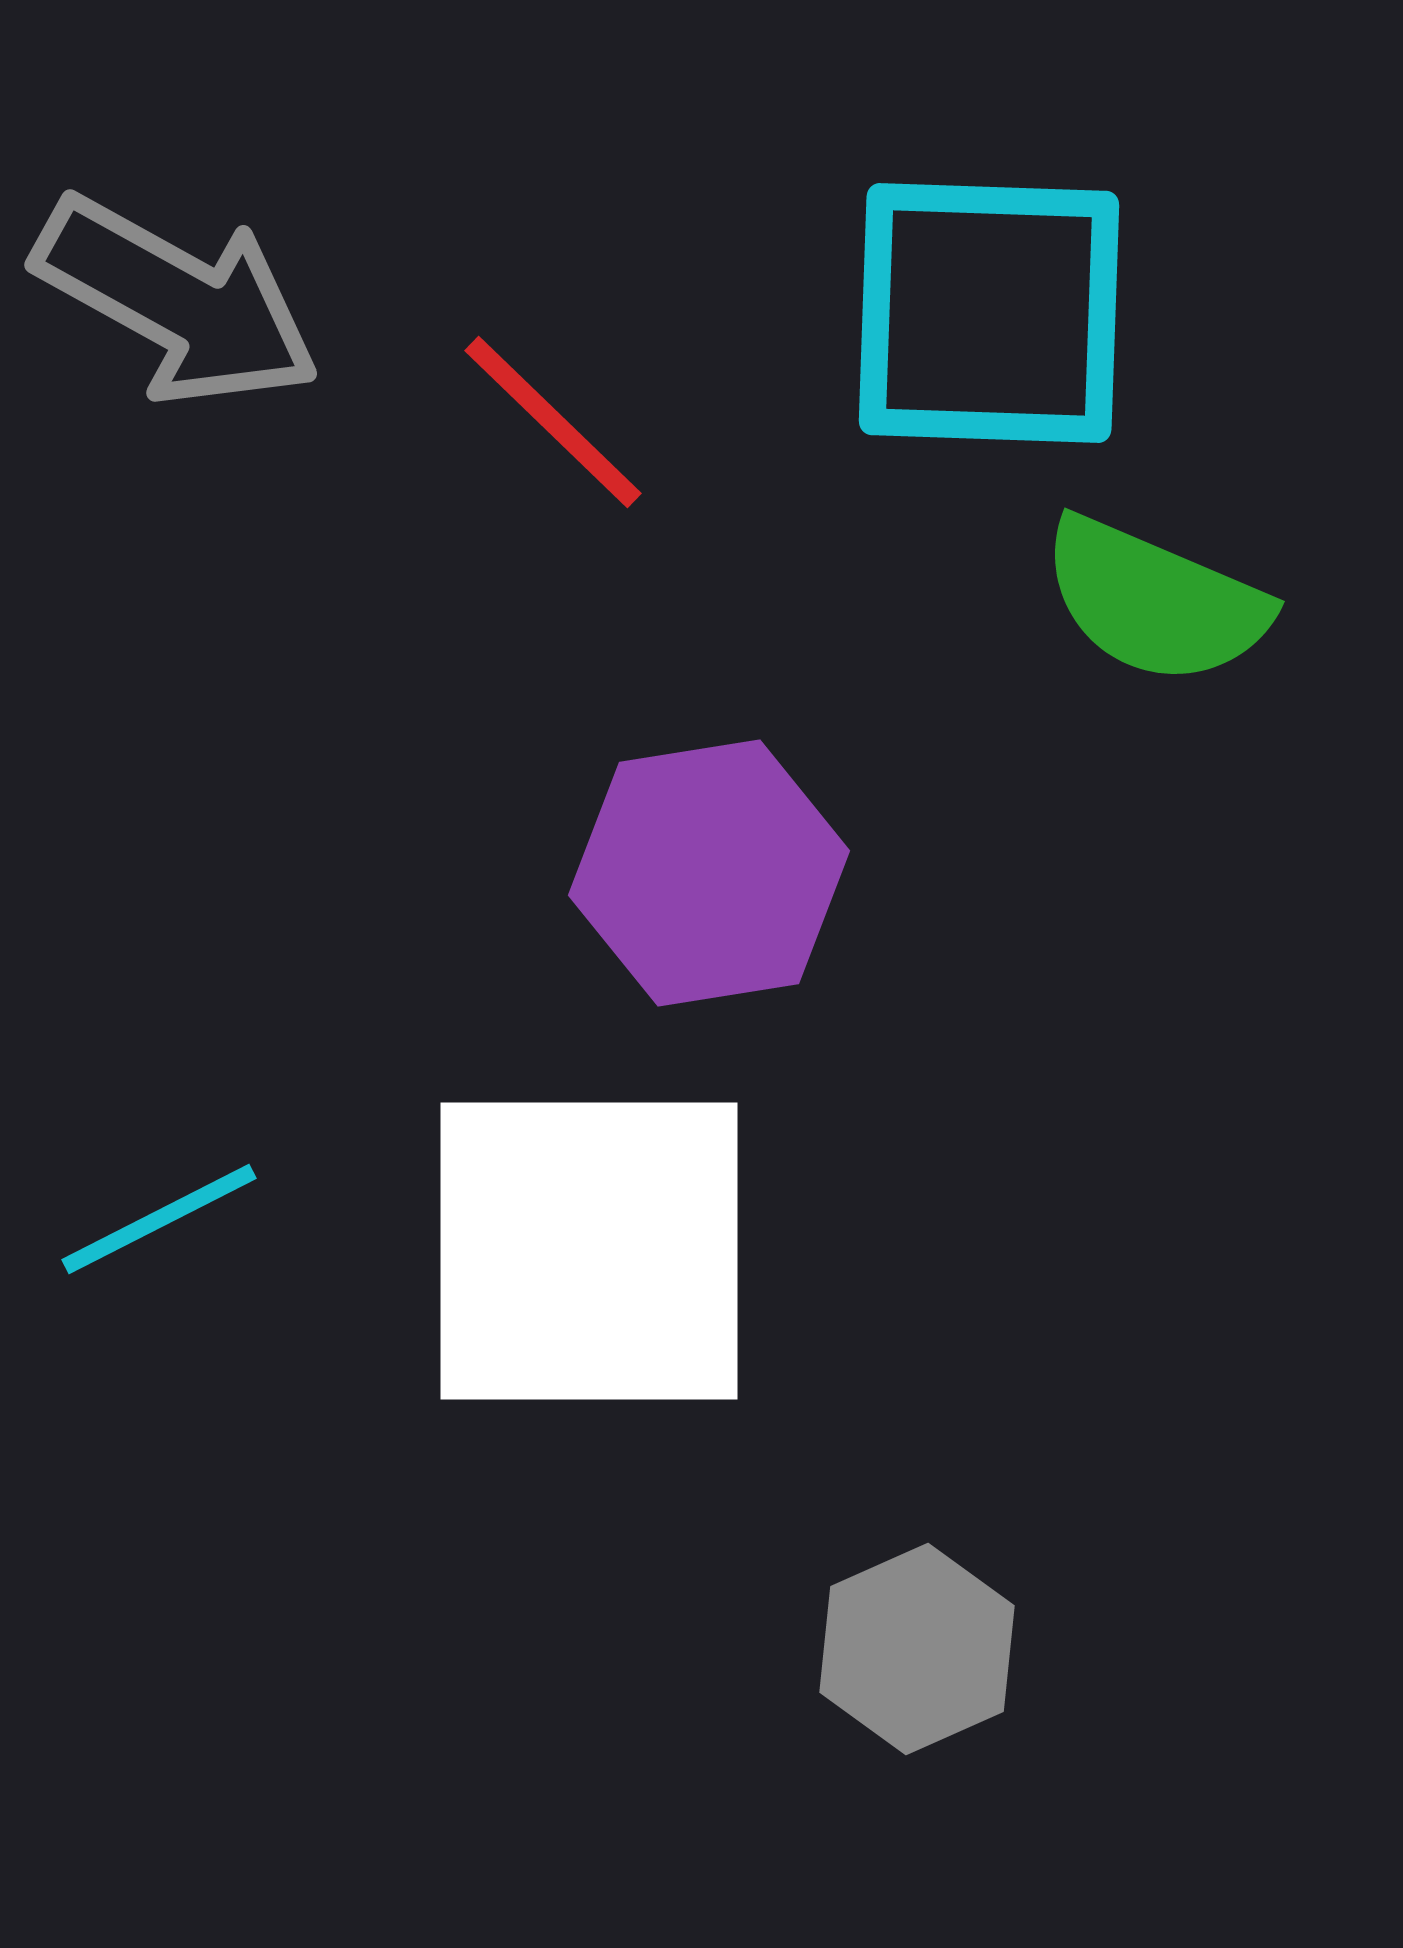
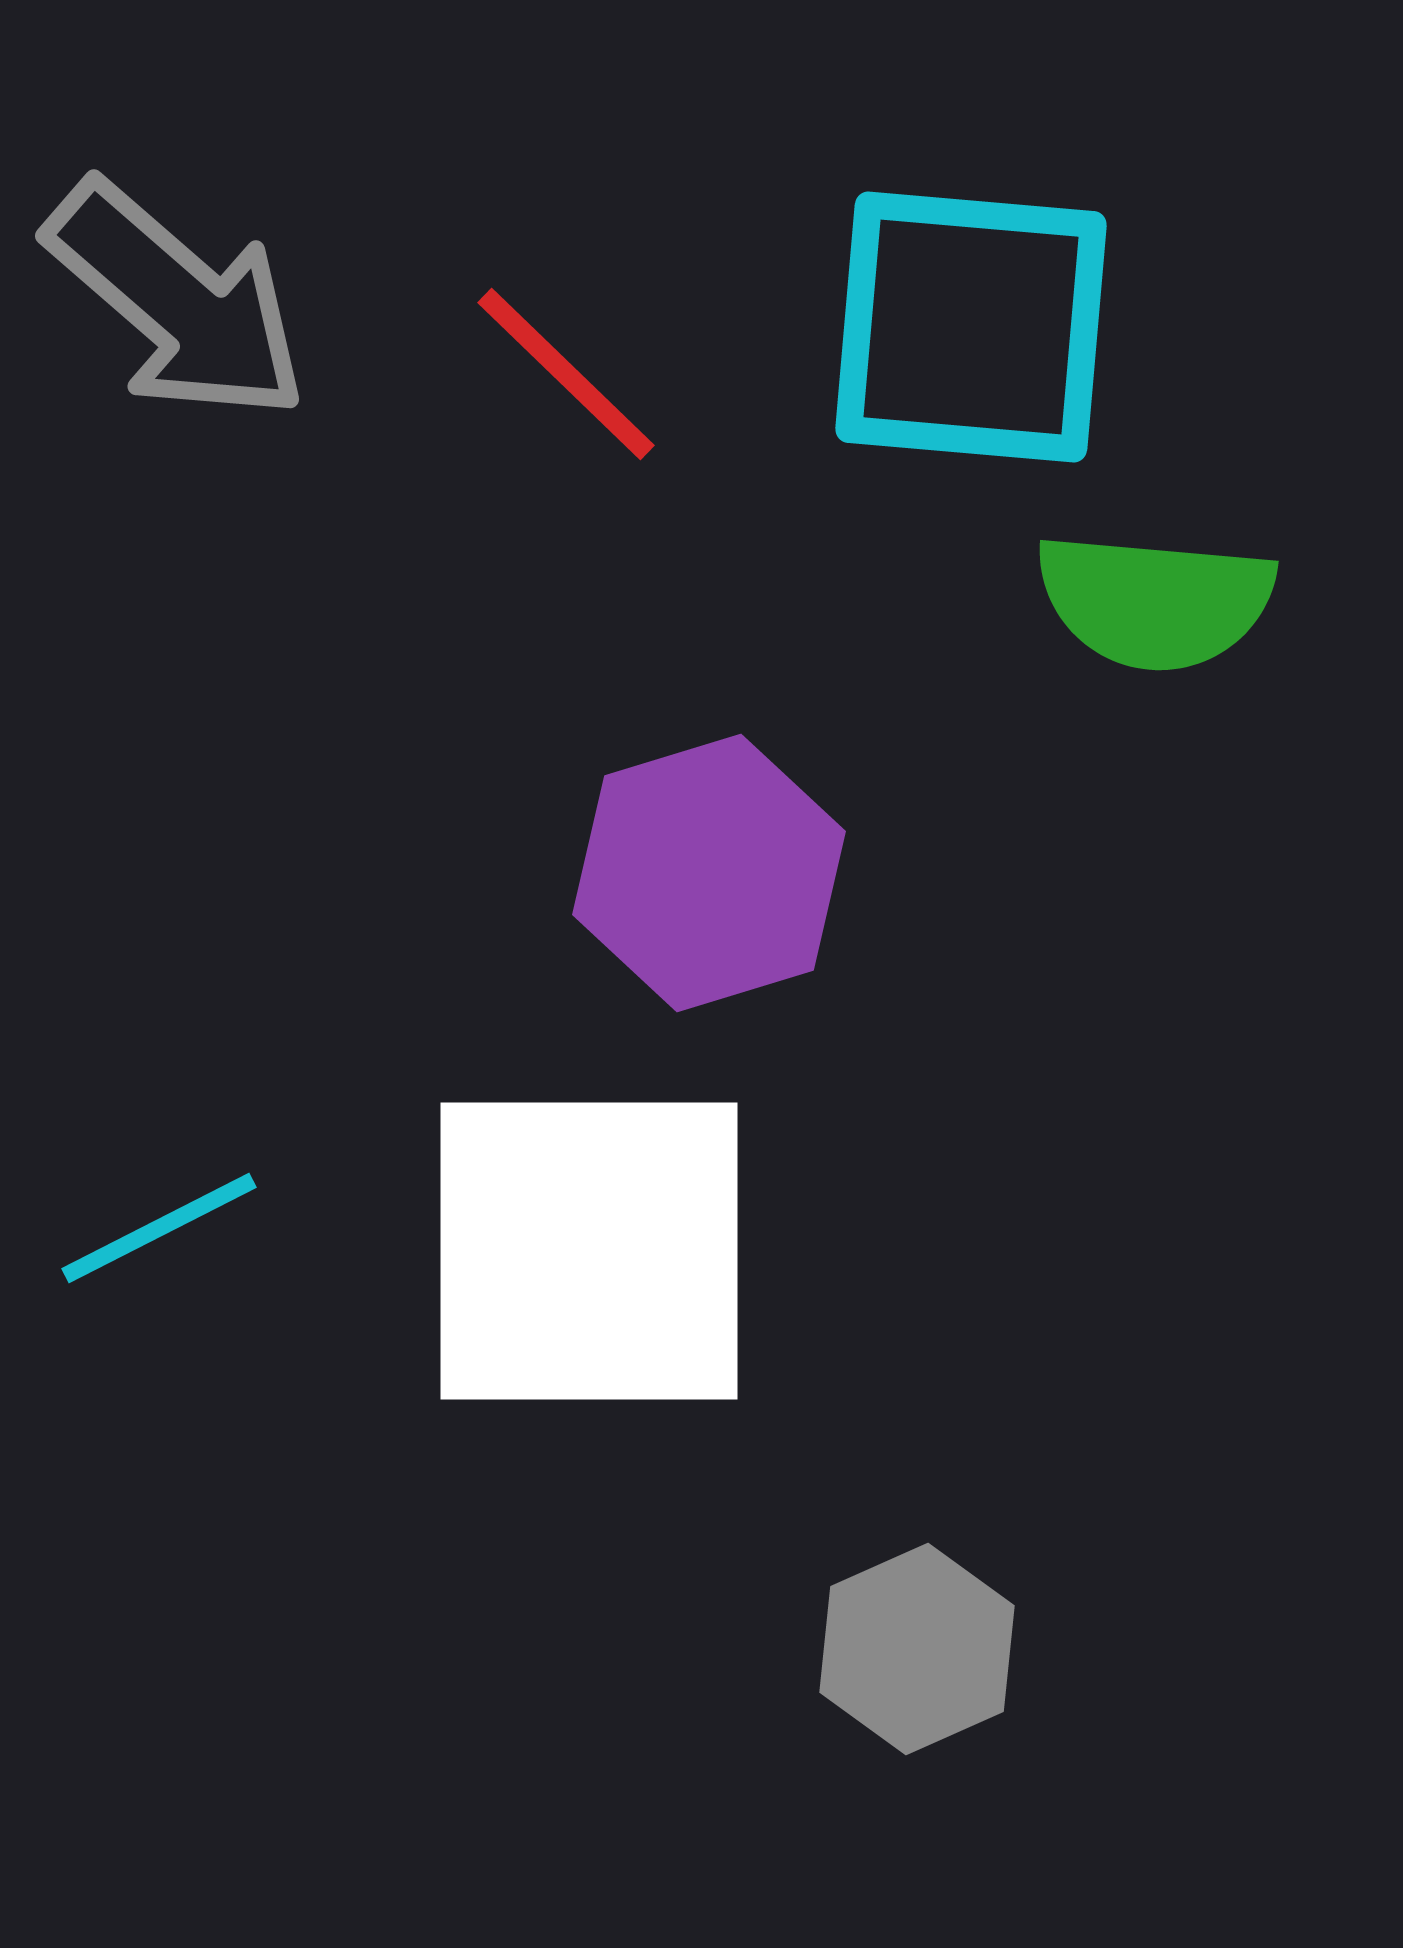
gray arrow: rotated 12 degrees clockwise
cyan square: moved 18 px left, 14 px down; rotated 3 degrees clockwise
red line: moved 13 px right, 48 px up
green semicircle: rotated 18 degrees counterclockwise
purple hexagon: rotated 8 degrees counterclockwise
cyan line: moved 9 px down
